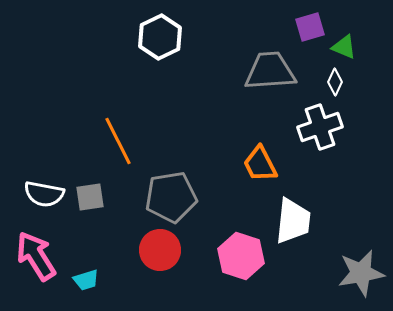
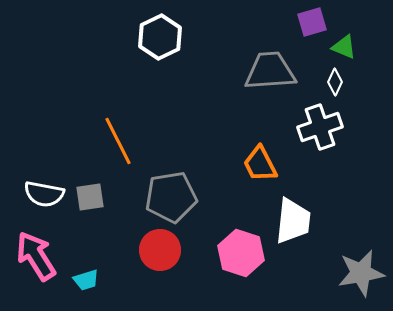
purple square: moved 2 px right, 5 px up
pink hexagon: moved 3 px up
